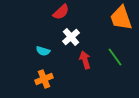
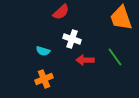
white cross: moved 1 px right, 2 px down; rotated 30 degrees counterclockwise
red arrow: rotated 72 degrees counterclockwise
